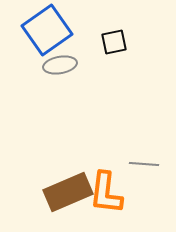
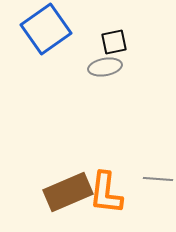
blue square: moved 1 px left, 1 px up
gray ellipse: moved 45 px right, 2 px down
gray line: moved 14 px right, 15 px down
